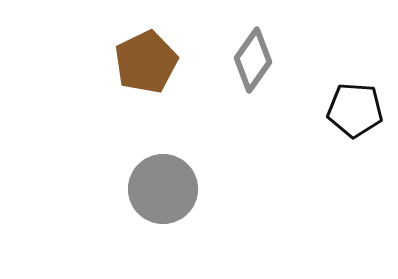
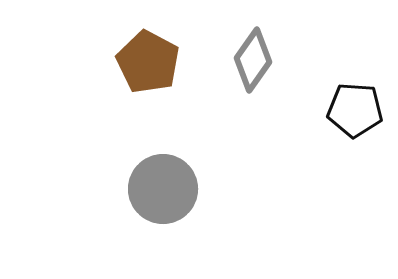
brown pentagon: moved 2 px right; rotated 18 degrees counterclockwise
